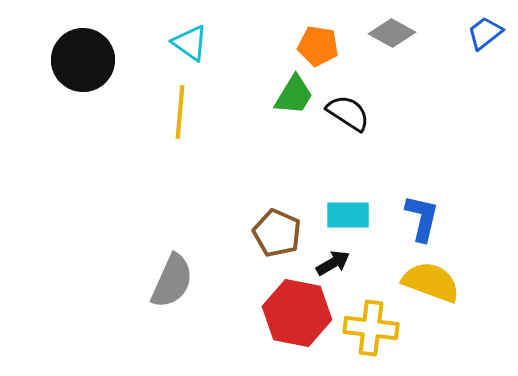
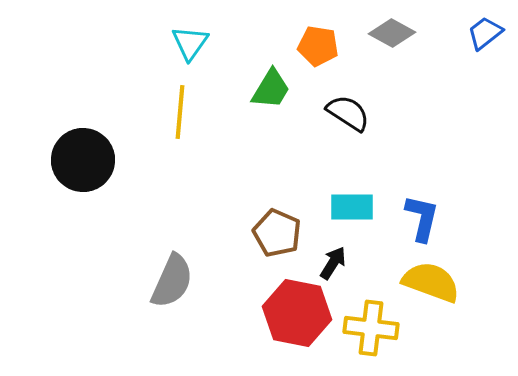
cyan triangle: rotated 30 degrees clockwise
black circle: moved 100 px down
green trapezoid: moved 23 px left, 6 px up
cyan rectangle: moved 4 px right, 8 px up
black arrow: rotated 28 degrees counterclockwise
